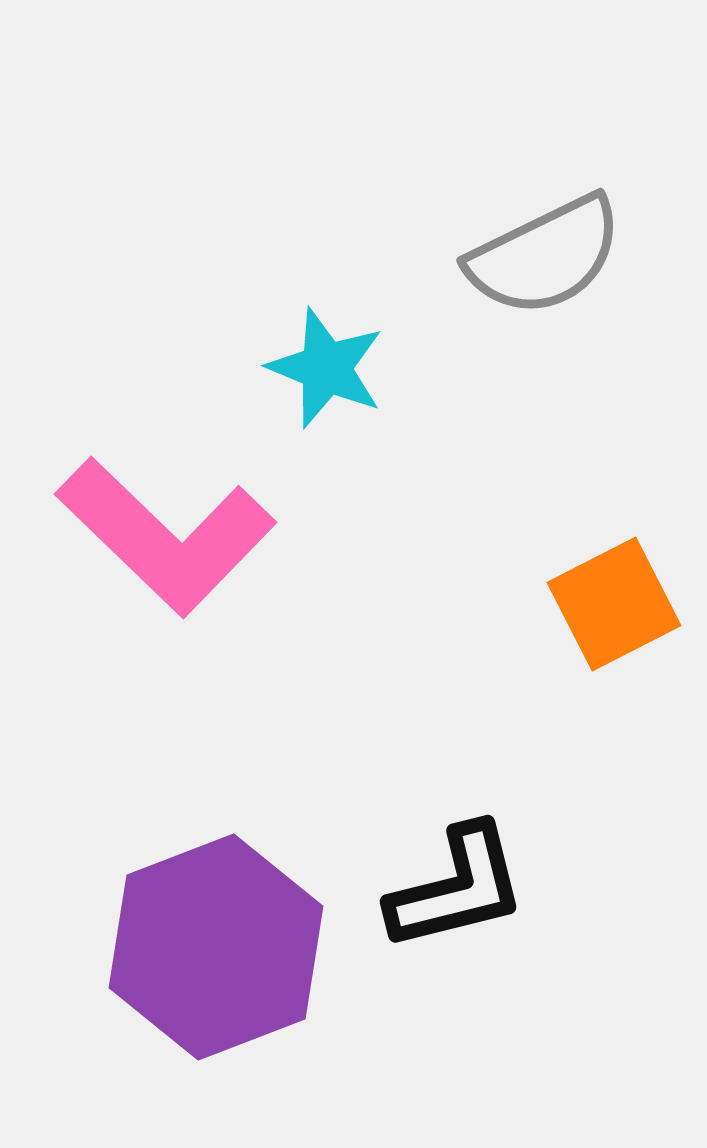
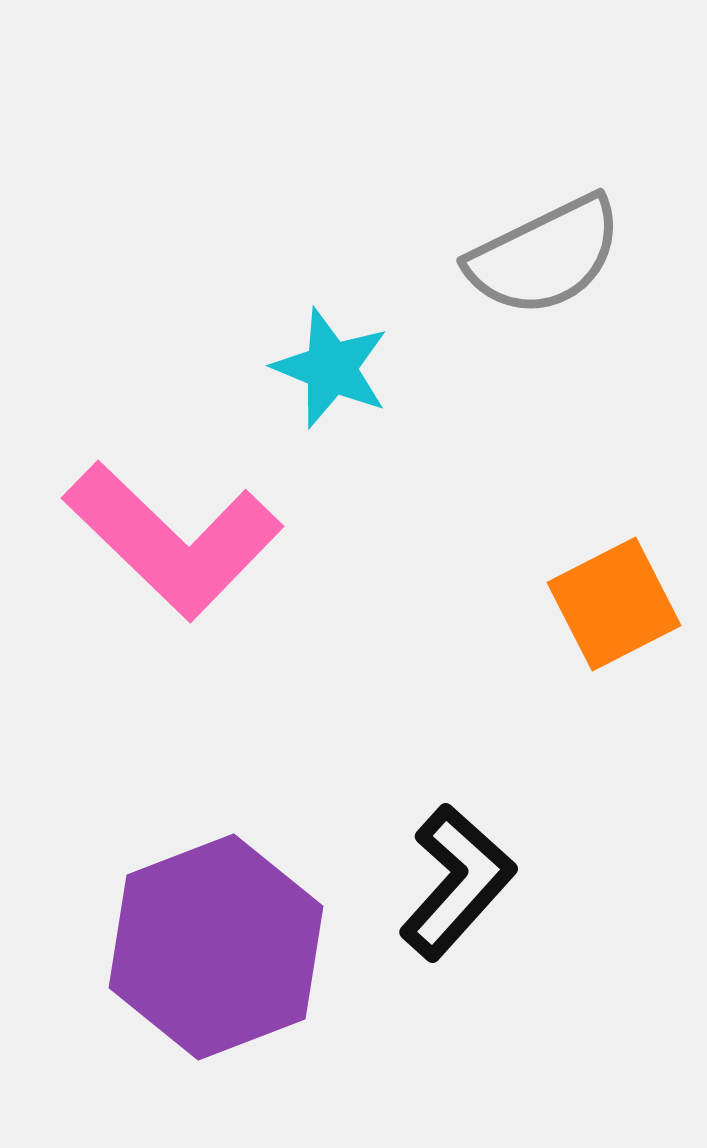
cyan star: moved 5 px right
pink L-shape: moved 7 px right, 4 px down
black L-shape: moved 6 px up; rotated 34 degrees counterclockwise
